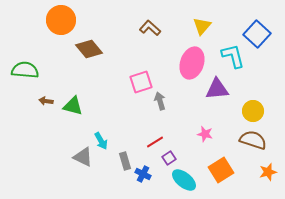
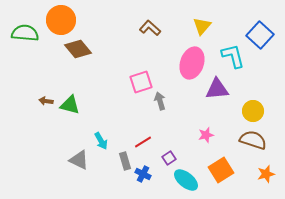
blue square: moved 3 px right, 1 px down
brown diamond: moved 11 px left
green semicircle: moved 37 px up
green triangle: moved 3 px left, 1 px up
pink star: moved 1 px right, 1 px down; rotated 28 degrees counterclockwise
red line: moved 12 px left
gray triangle: moved 4 px left, 3 px down
orange star: moved 2 px left, 2 px down
cyan ellipse: moved 2 px right
